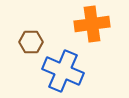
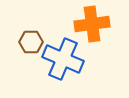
blue cross: moved 12 px up
